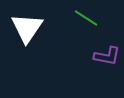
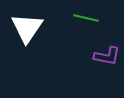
green line: rotated 20 degrees counterclockwise
